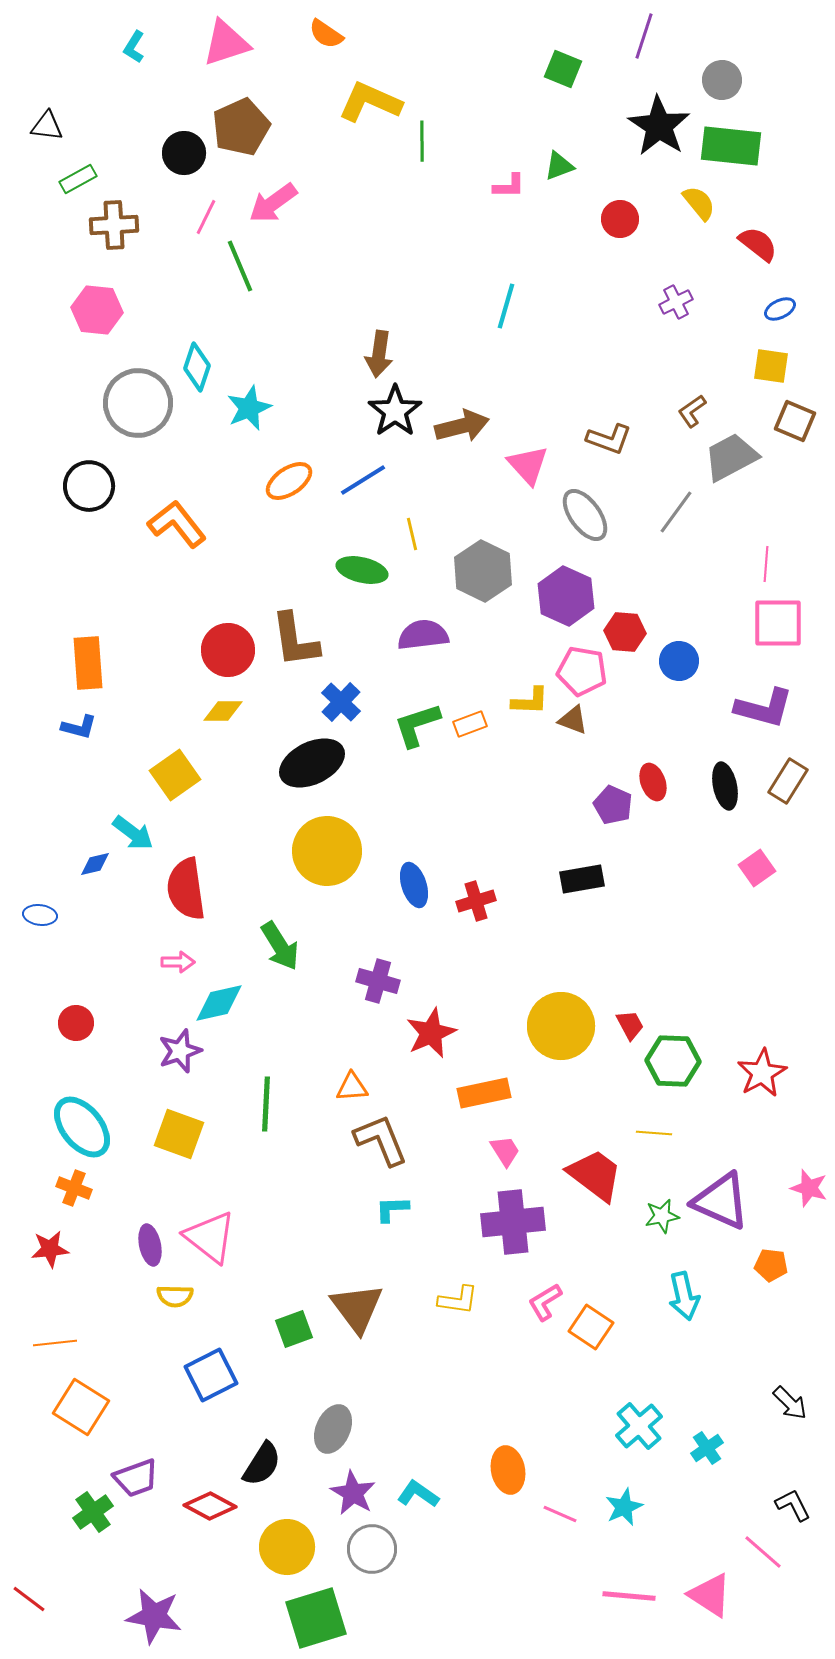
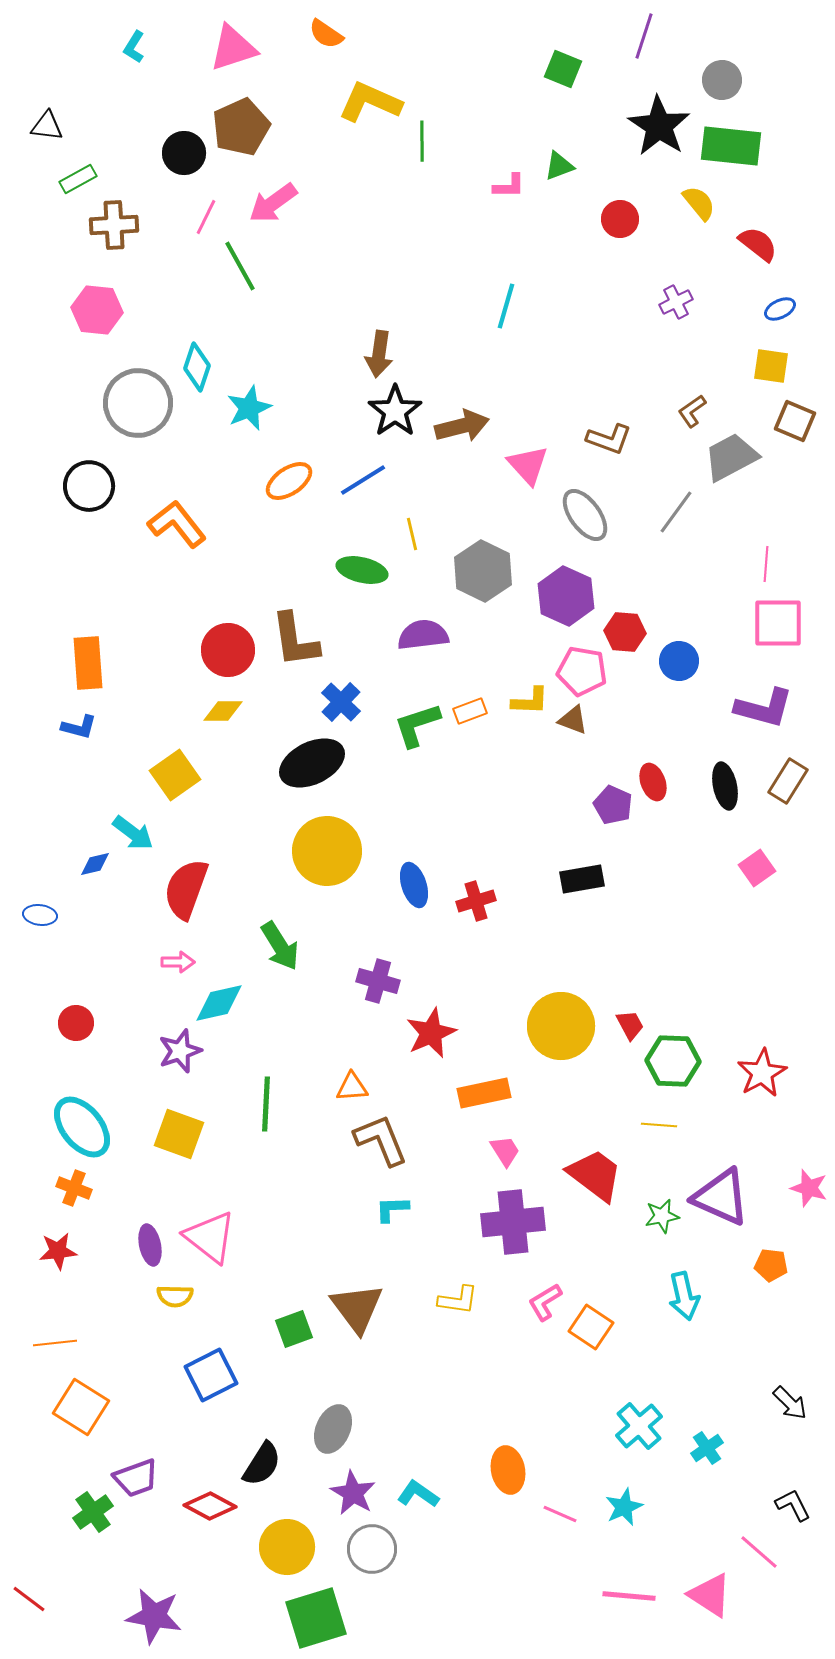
pink triangle at (226, 43): moved 7 px right, 5 px down
green line at (240, 266): rotated 6 degrees counterclockwise
orange rectangle at (470, 724): moved 13 px up
red semicircle at (186, 889): rotated 28 degrees clockwise
yellow line at (654, 1133): moved 5 px right, 8 px up
purple triangle at (721, 1201): moved 4 px up
red star at (50, 1249): moved 8 px right, 2 px down
pink line at (763, 1552): moved 4 px left
